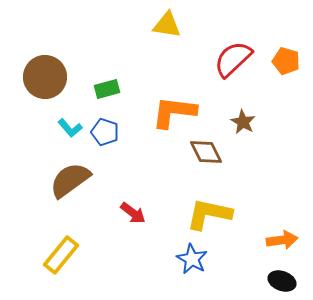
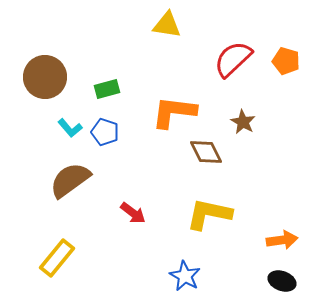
yellow rectangle: moved 4 px left, 3 px down
blue star: moved 7 px left, 17 px down
